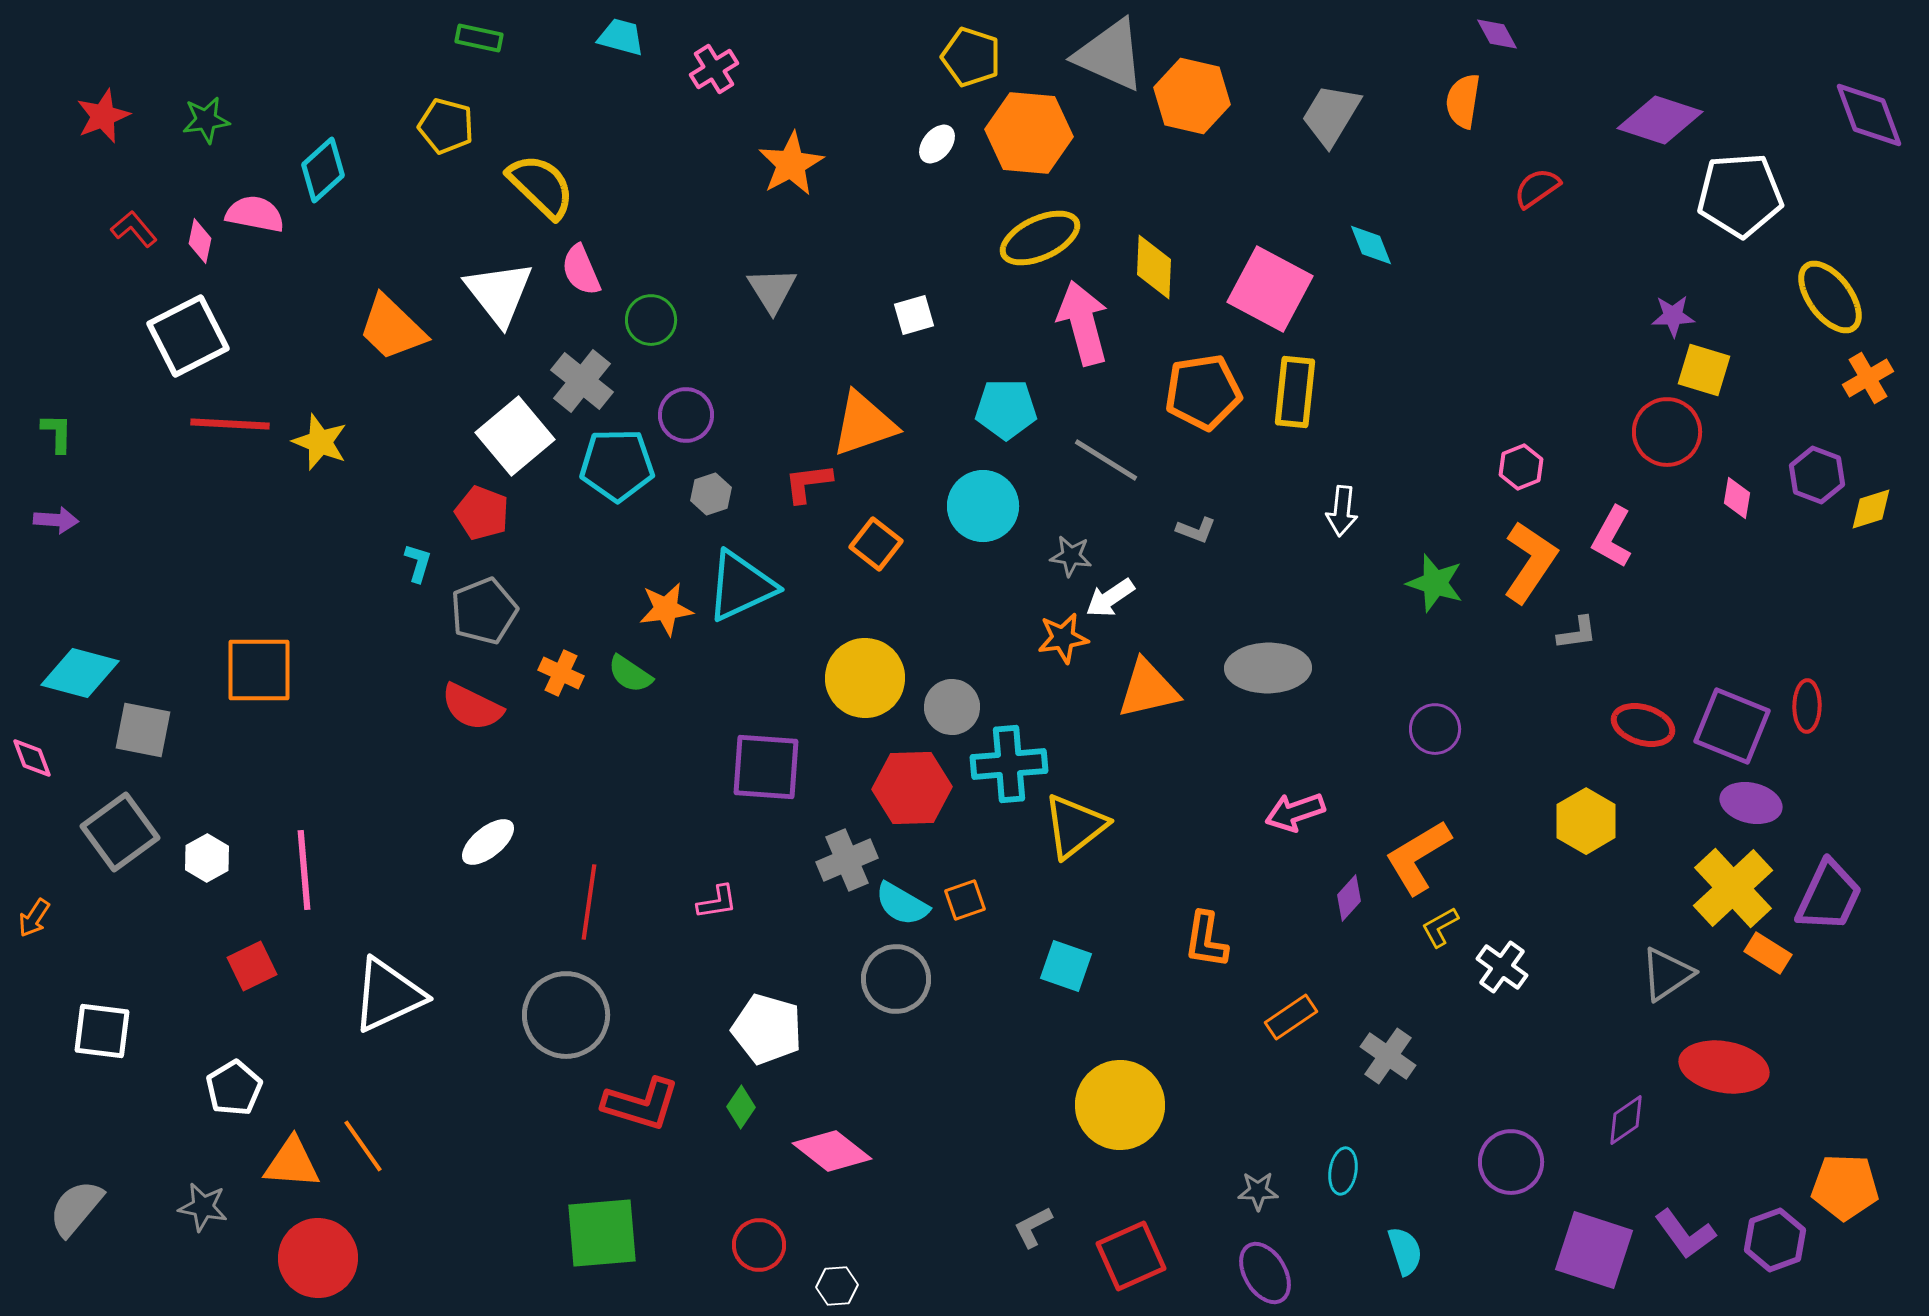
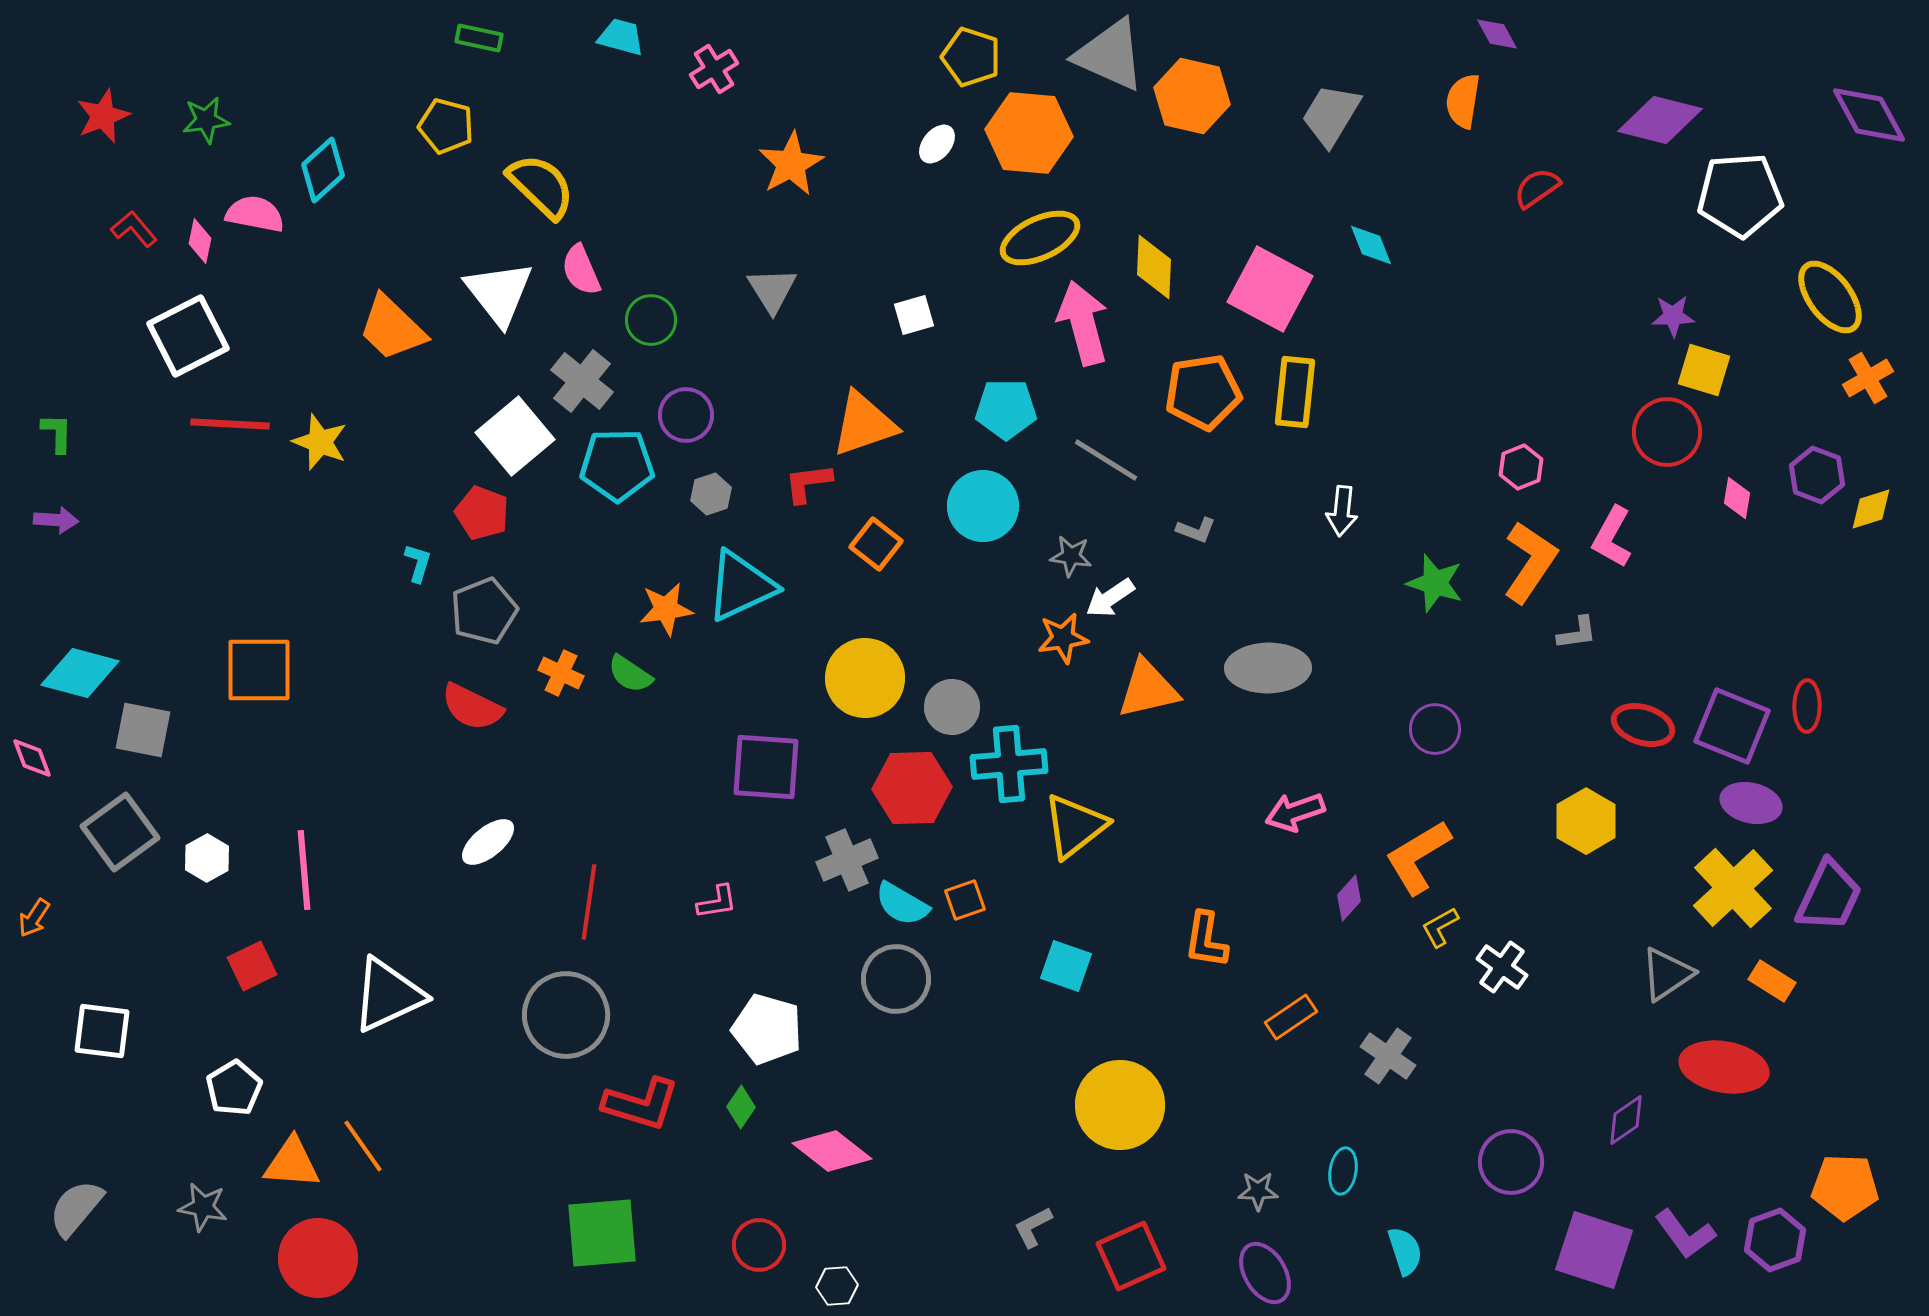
purple diamond at (1869, 115): rotated 8 degrees counterclockwise
purple diamond at (1660, 120): rotated 4 degrees counterclockwise
orange rectangle at (1768, 953): moved 4 px right, 28 px down
